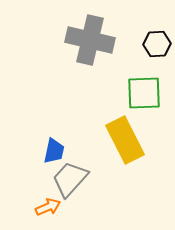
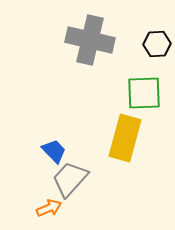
yellow rectangle: moved 2 px up; rotated 42 degrees clockwise
blue trapezoid: rotated 56 degrees counterclockwise
orange arrow: moved 1 px right, 1 px down
